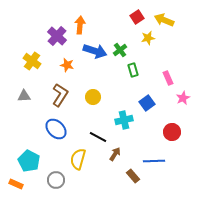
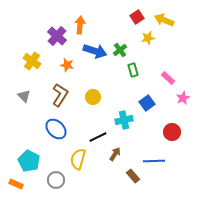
pink rectangle: rotated 24 degrees counterclockwise
gray triangle: rotated 48 degrees clockwise
black line: rotated 54 degrees counterclockwise
